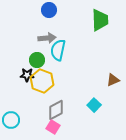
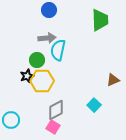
black star: moved 1 px down; rotated 24 degrees counterclockwise
yellow hexagon: rotated 20 degrees counterclockwise
